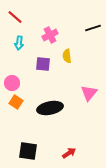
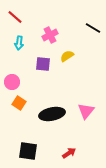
black line: rotated 49 degrees clockwise
yellow semicircle: rotated 64 degrees clockwise
pink circle: moved 1 px up
pink triangle: moved 3 px left, 18 px down
orange square: moved 3 px right, 1 px down
black ellipse: moved 2 px right, 6 px down
